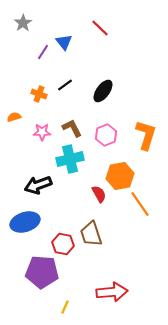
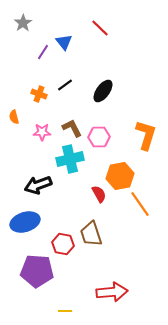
orange semicircle: rotated 88 degrees counterclockwise
pink hexagon: moved 7 px left, 2 px down; rotated 20 degrees clockwise
purple pentagon: moved 5 px left, 1 px up
yellow line: moved 4 px down; rotated 64 degrees clockwise
